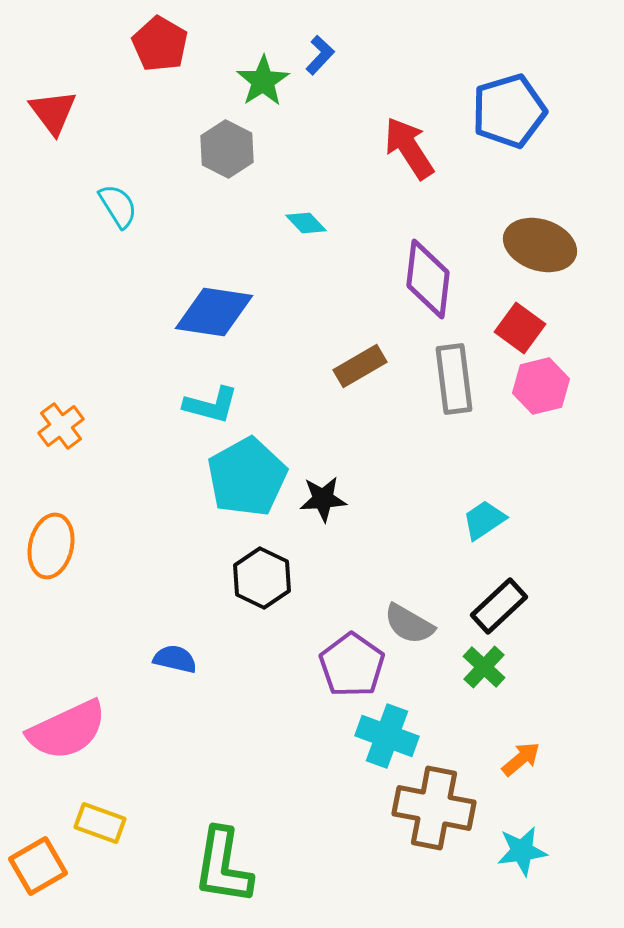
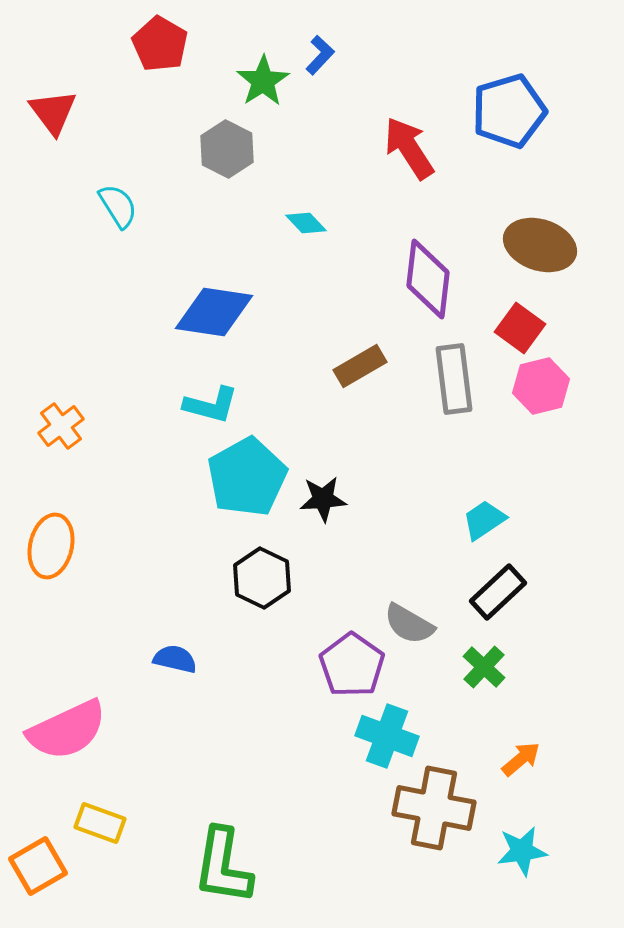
black rectangle: moved 1 px left, 14 px up
